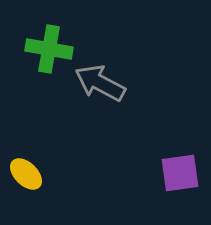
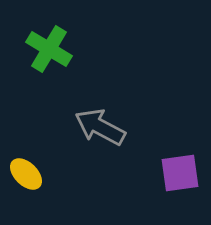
green cross: rotated 21 degrees clockwise
gray arrow: moved 44 px down
